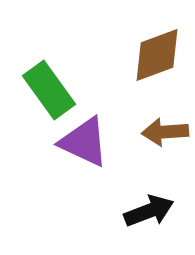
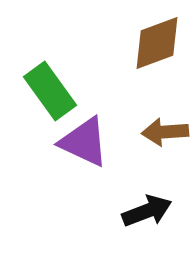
brown diamond: moved 12 px up
green rectangle: moved 1 px right, 1 px down
black arrow: moved 2 px left
